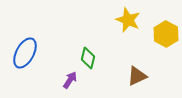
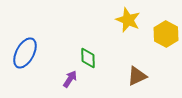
green diamond: rotated 15 degrees counterclockwise
purple arrow: moved 1 px up
